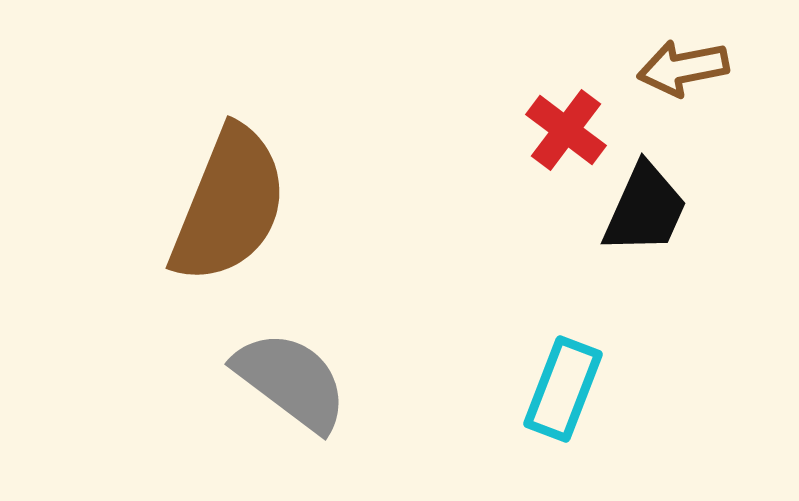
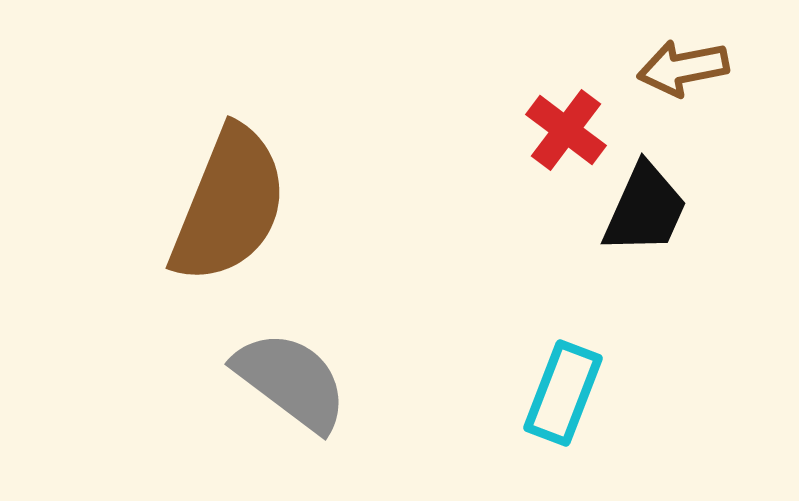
cyan rectangle: moved 4 px down
